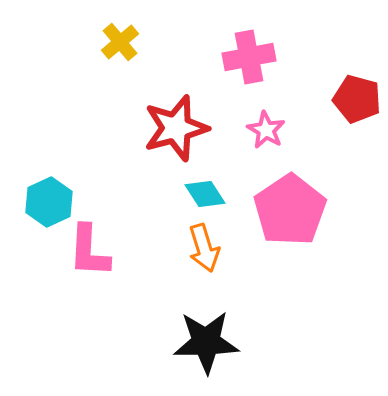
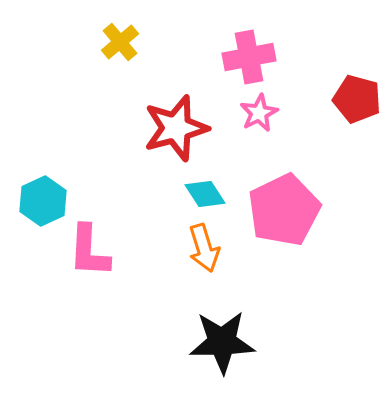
pink star: moved 7 px left, 17 px up; rotated 15 degrees clockwise
cyan hexagon: moved 6 px left, 1 px up
pink pentagon: moved 6 px left; rotated 8 degrees clockwise
black star: moved 16 px right
